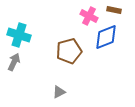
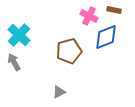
cyan cross: rotated 25 degrees clockwise
gray arrow: rotated 54 degrees counterclockwise
